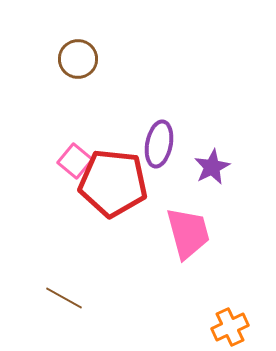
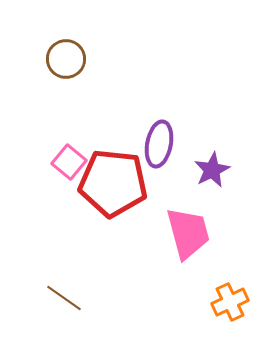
brown circle: moved 12 px left
pink square: moved 6 px left, 1 px down
purple star: moved 3 px down
brown line: rotated 6 degrees clockwise
orange cross: moved 25 px up
